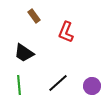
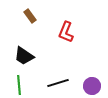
brown rectangle: moved 4 px left
black trapezoid: moved 3 px down
black line: rotated 25 degrees clockwise
